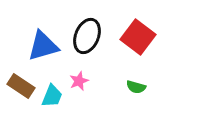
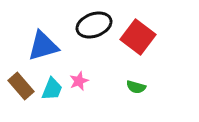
black ellipse: moved 7 px right, 11 px up; rotated 48 degrees clockwise
brown rectangle: rotated 16 degrees clockwise
cyan trapezoid: moved 7 px up
